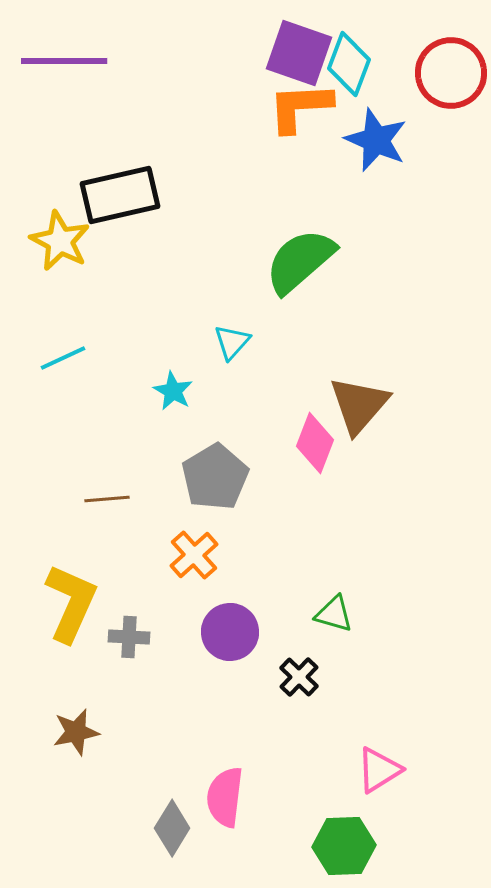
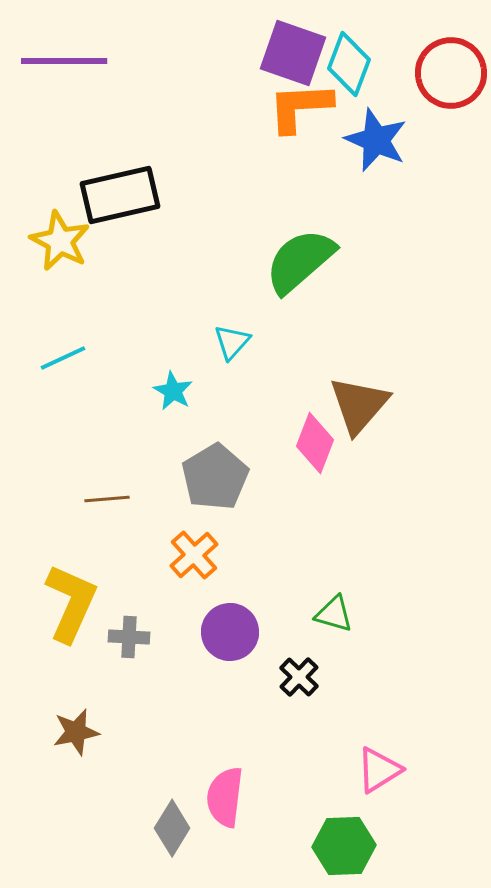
purple square: moved 6 px left
